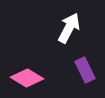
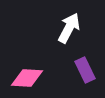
pink diamond: rotated 28 degrees counterclockwise
